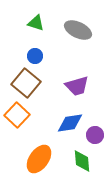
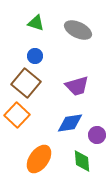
purple circle: moved 2 px right
